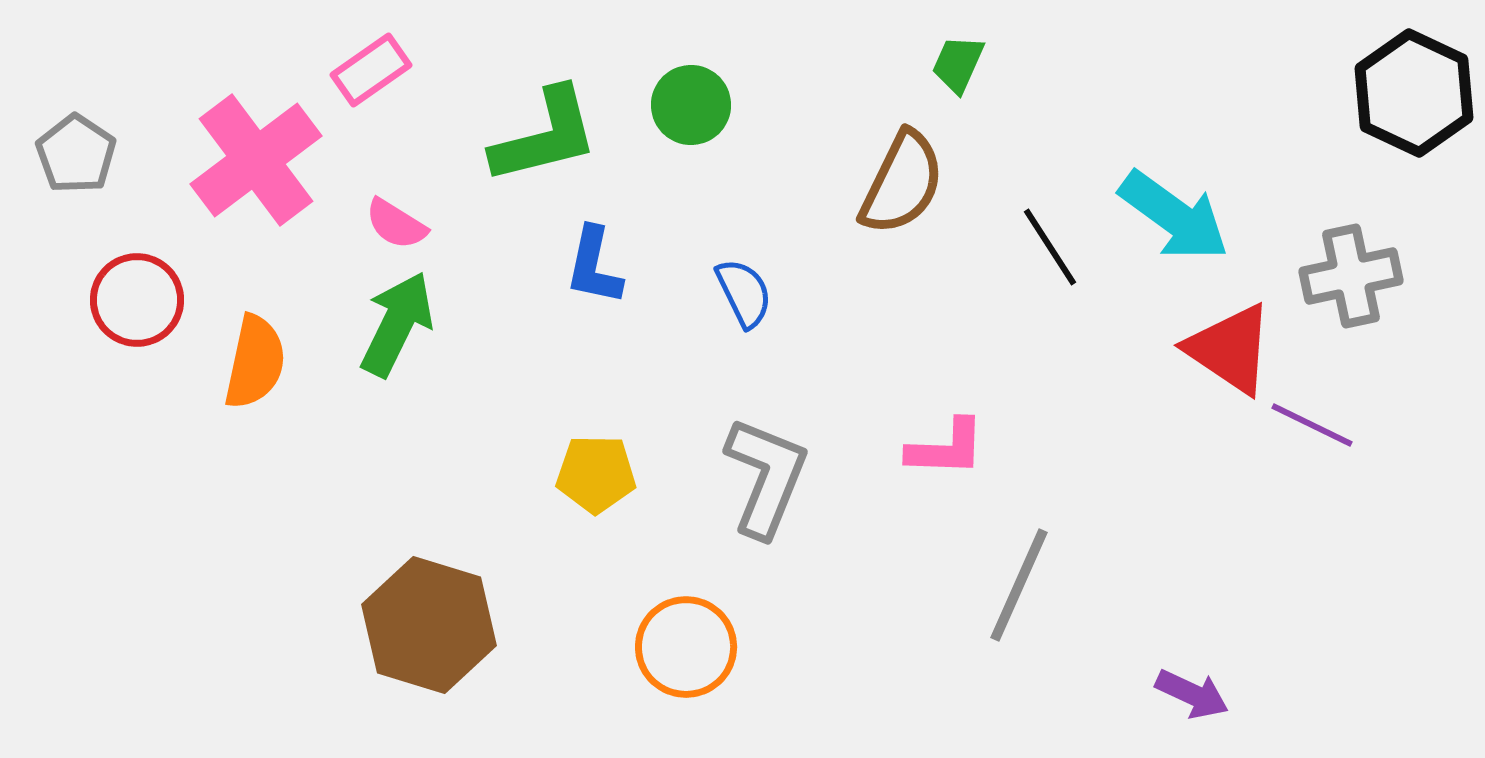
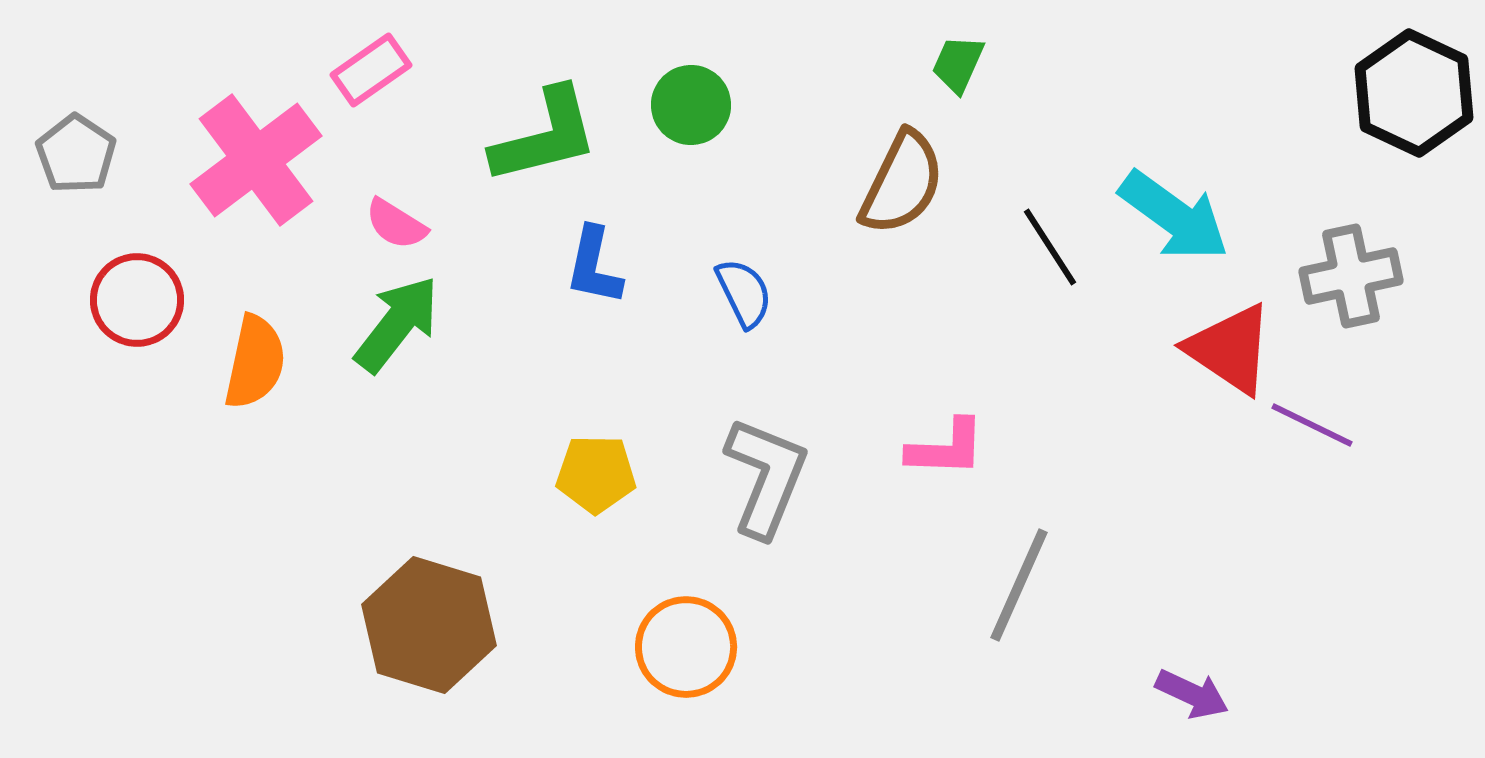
green arrow: rotated 12 degrees clockwise
